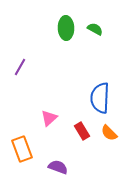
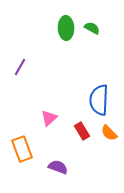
green semicircle: moved 3 px left, 1 px up
blue semicircle: moved 1 px left, 2 px down
